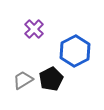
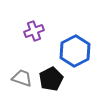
purple cross: moved 2 px down; rotated 24 degrees clockwise
gray trapezoid: moved 1 px left, 2 px up; rotated 50 degrees clockwise
